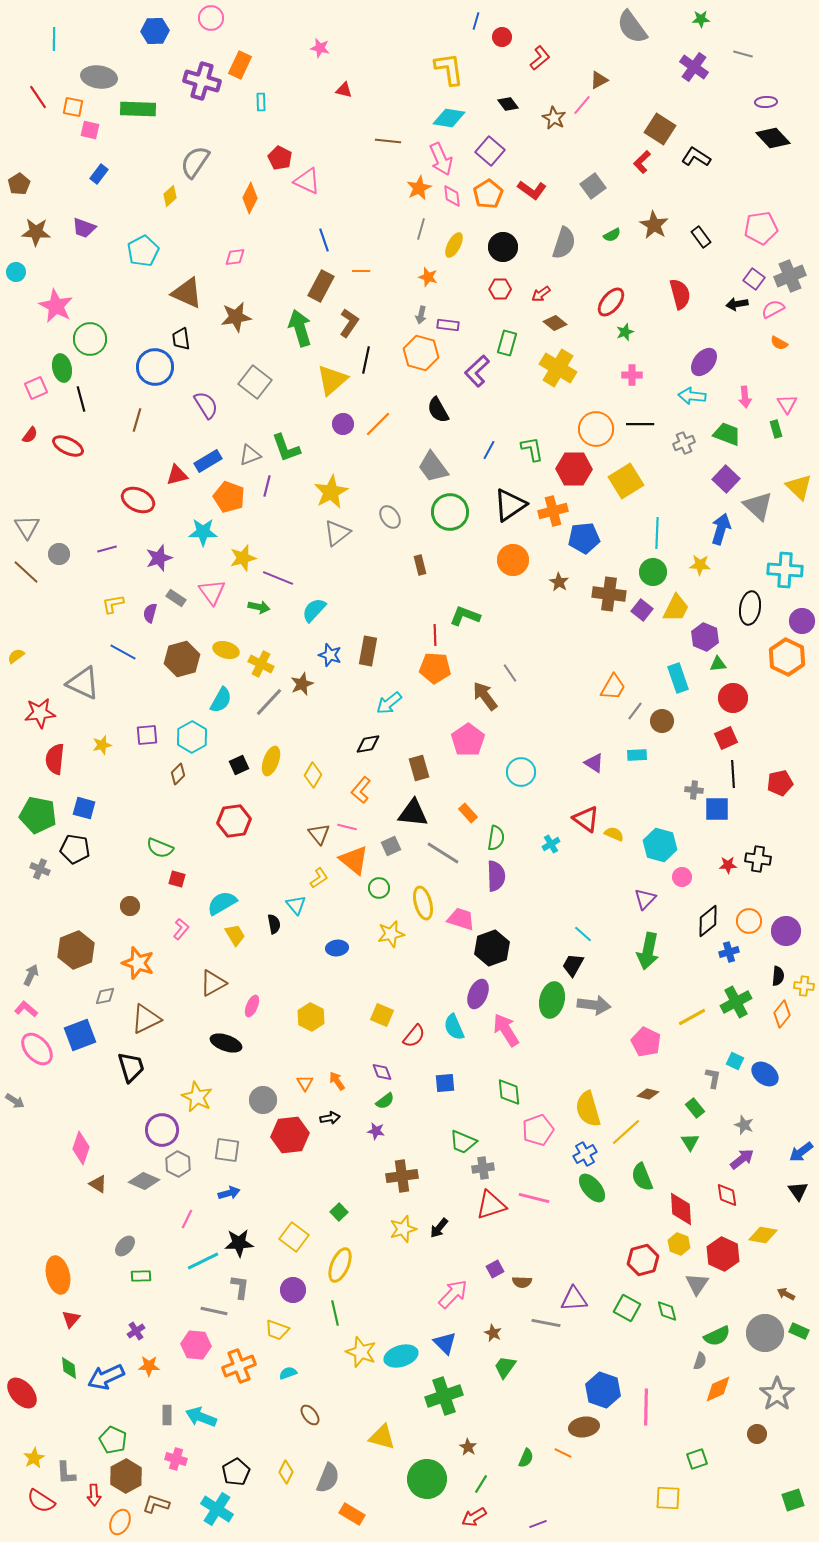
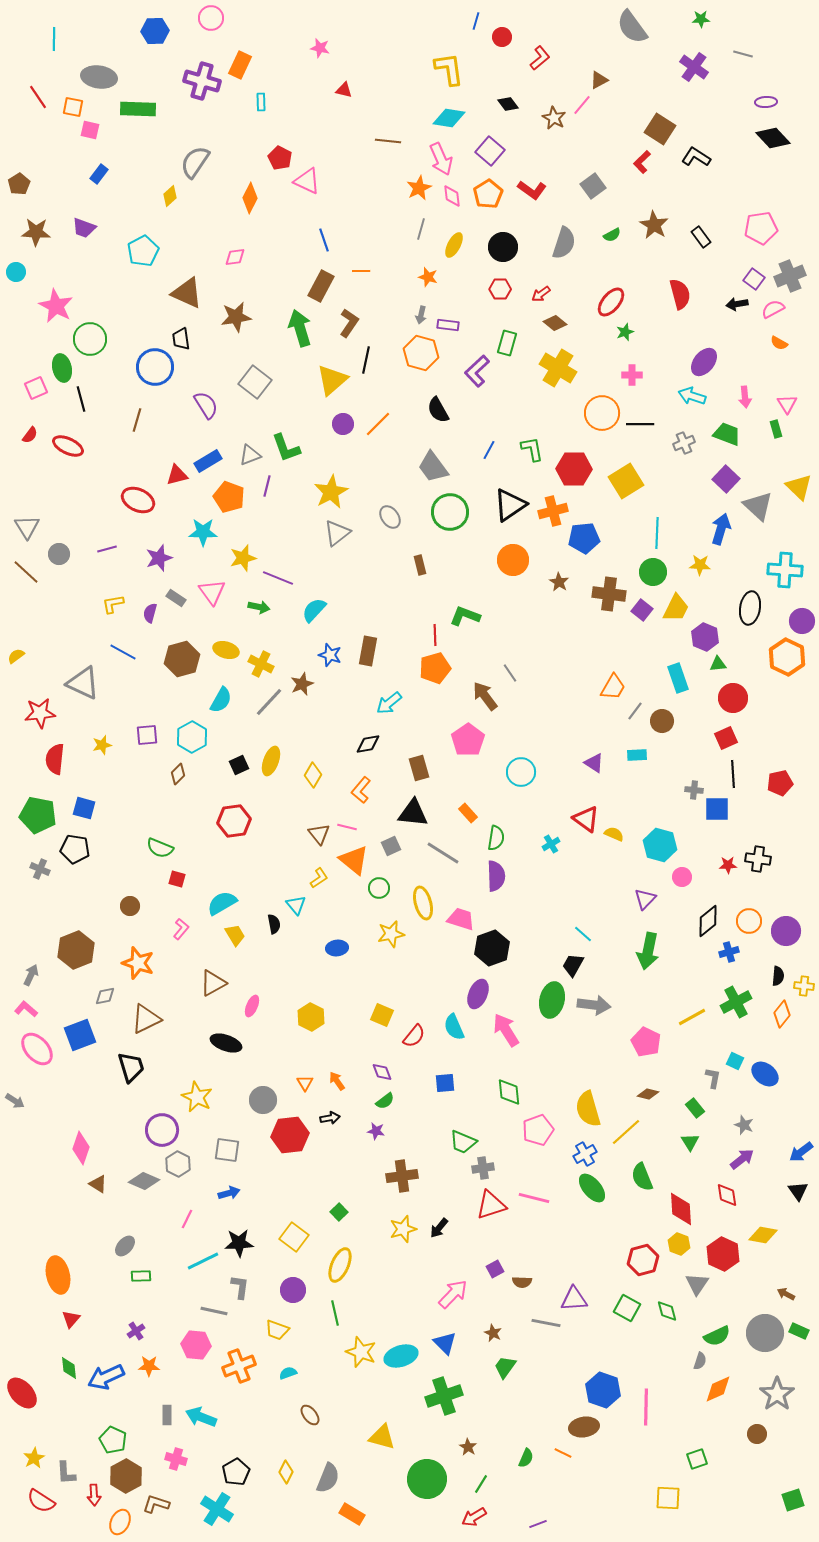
cyan arrow at (692, 396): rotated 12 degrees clockwise
orange circle at (596, 429): moved 6 px right, 16 px up
orange pentagon at (435, 668): rotated 20 degrees counterclockwise
